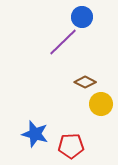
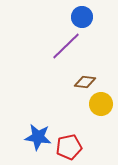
purple line: moved 3 px right, 4 px down
brown diamond: rotated 20 degrees counterclockwise
blue star: moved 3 px right, 3 px down; rotated 8 degrees counterclockwise
red pentagon: moved 2 px left, 1 px down; rotated 10 degrees counterclockwise
